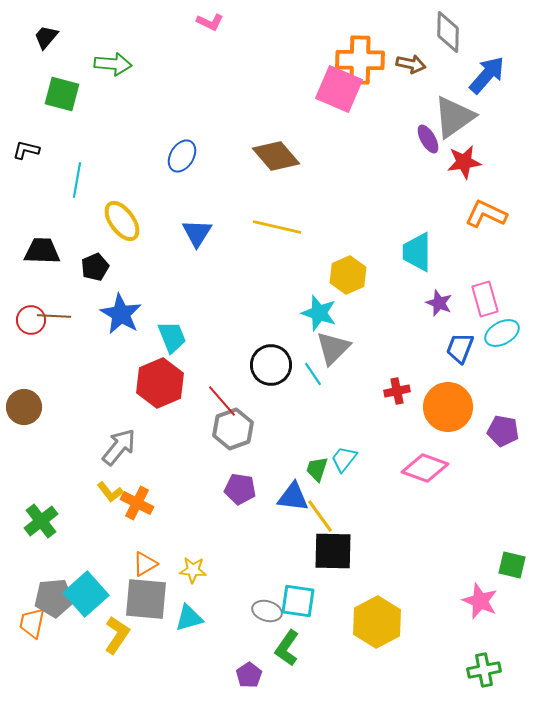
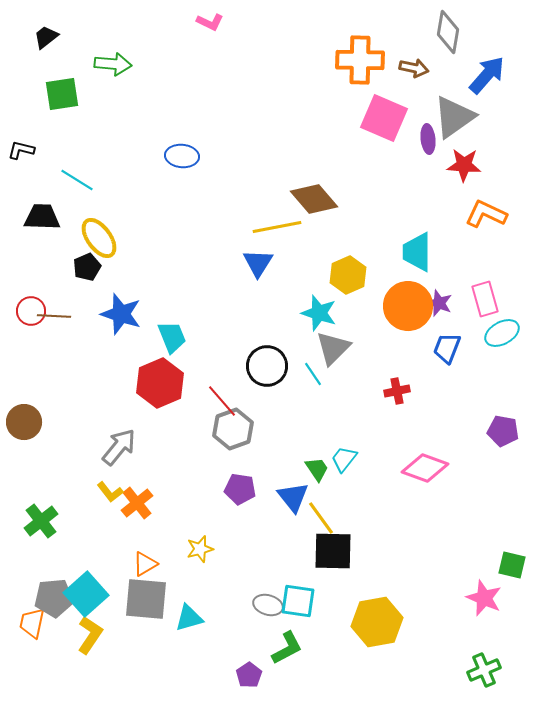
gray diamond at (448, 32): rotated 9 degrees clockwise
black trapezoid at (46, 37): rotated 12 degrees clockwise
brown arrow at (411, 64): moved 3 px right, 4 px down
pink square at (339, 89): moved 45 px right, 29 px down
green square at (62, 94): rotated 24 degrees counterclockwise
purple ellipse at (428, 139): rotated 24 degrees clockwise
black L-shape at (26, 150): moved 5 px left
blue ellipse at (182, 156): rotated 64 degrees clockwise
brown diamond at (276, 156): moved 38 px right, 43 px down
red star at (464, 162): moved 3 px down; rotated 12 degrees clockwise
cyan line at (77, 180): rotated 68 degrees counterclockwise
yellow ellipse at (122, 221): moved 23 px left, 17 px down
yellow line at (277, 227): rotated 24 degrees counterclockwise
blue triangle at (197, 233): moved 61 px right, 30 px down
black trapezoid at (42, 251): moved 34 px up
black pentagon at (95, 267): moved 8 px left
blue star at (121, 314): rotated 12 degrees counterclockwise
red circle at (31, 320): moved 9 px up
blue trapezoid at (460, 348): moved 13 px left
black circle at (271, 365): moved 4 px left, 1 px down
brown circle at (24, 407): moved 15 px down
orange circle at (448, 407): moved 40 px left, 101 px up
green trapezoid at (317, 469): rotated 128 degrees clockwise
blue triangle at (293, 497): rotated 44 degrees clockwise
orange cross at (137, 503): rotated 24 degrees clockwise
yellow line at (320, 516): moved 1 px right, 2 px down
yellow star at (193, 570): moved 7 px right, 21 px up; rotated 20 degrees counterclockwise
pink star at (480, 601): moved 4 px right, 3 px up
gray ellipse at (267, 611): moved 1 px right, 6 px up
yellow hexagon at (377, 622): rotated 18 degrees clockwise
yellow L-shape at (117, 635): moved 27 px left
green L-shape at (287, 648): rotated 153 degrees counterclockwise
green cross at (484, 670): rotated 12 degrees counterclockwise
